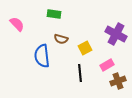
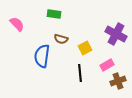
blue semicircle: rotated 15 degrees clockwise
